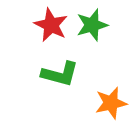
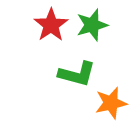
red star: rotated 12 degrees clockwise
green L-shape: moved 17 px right
